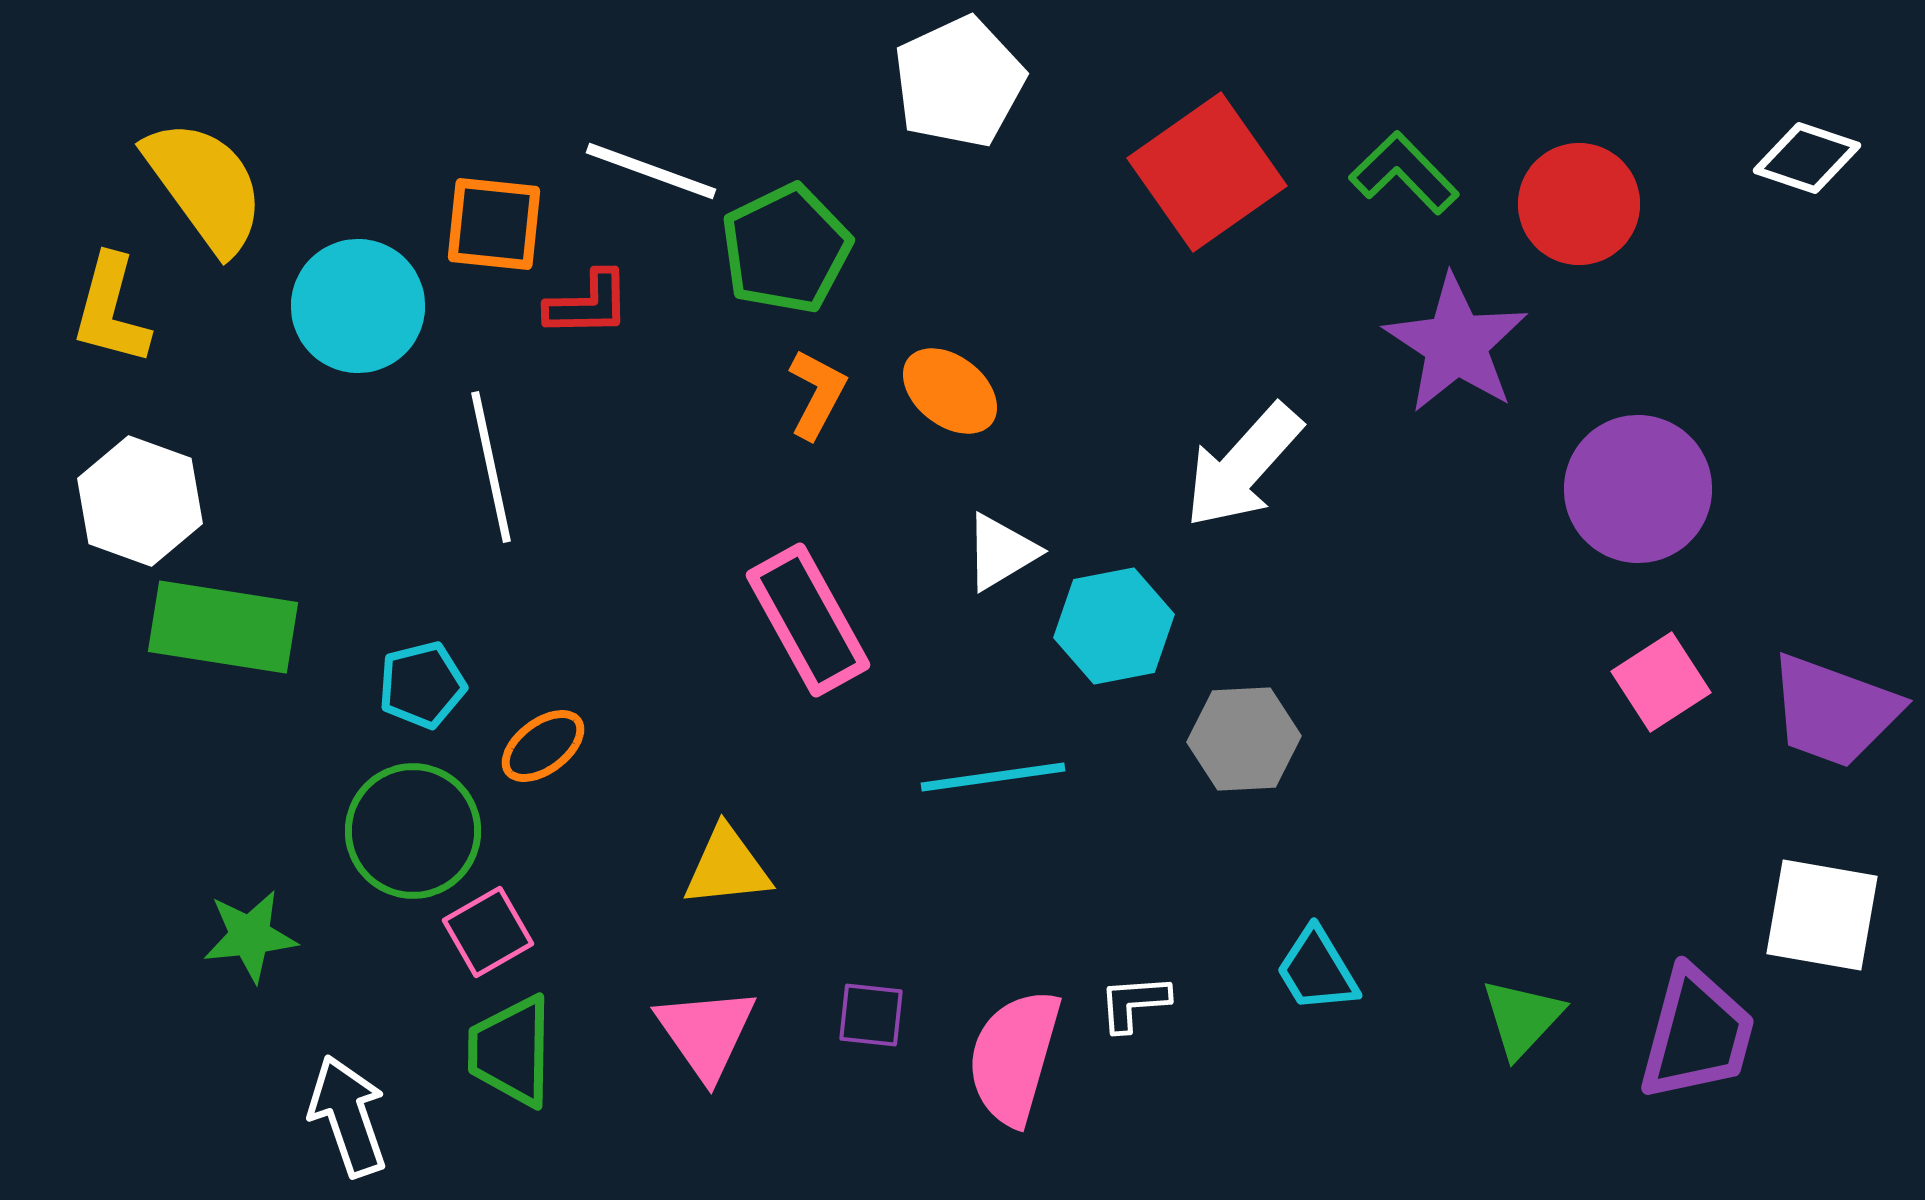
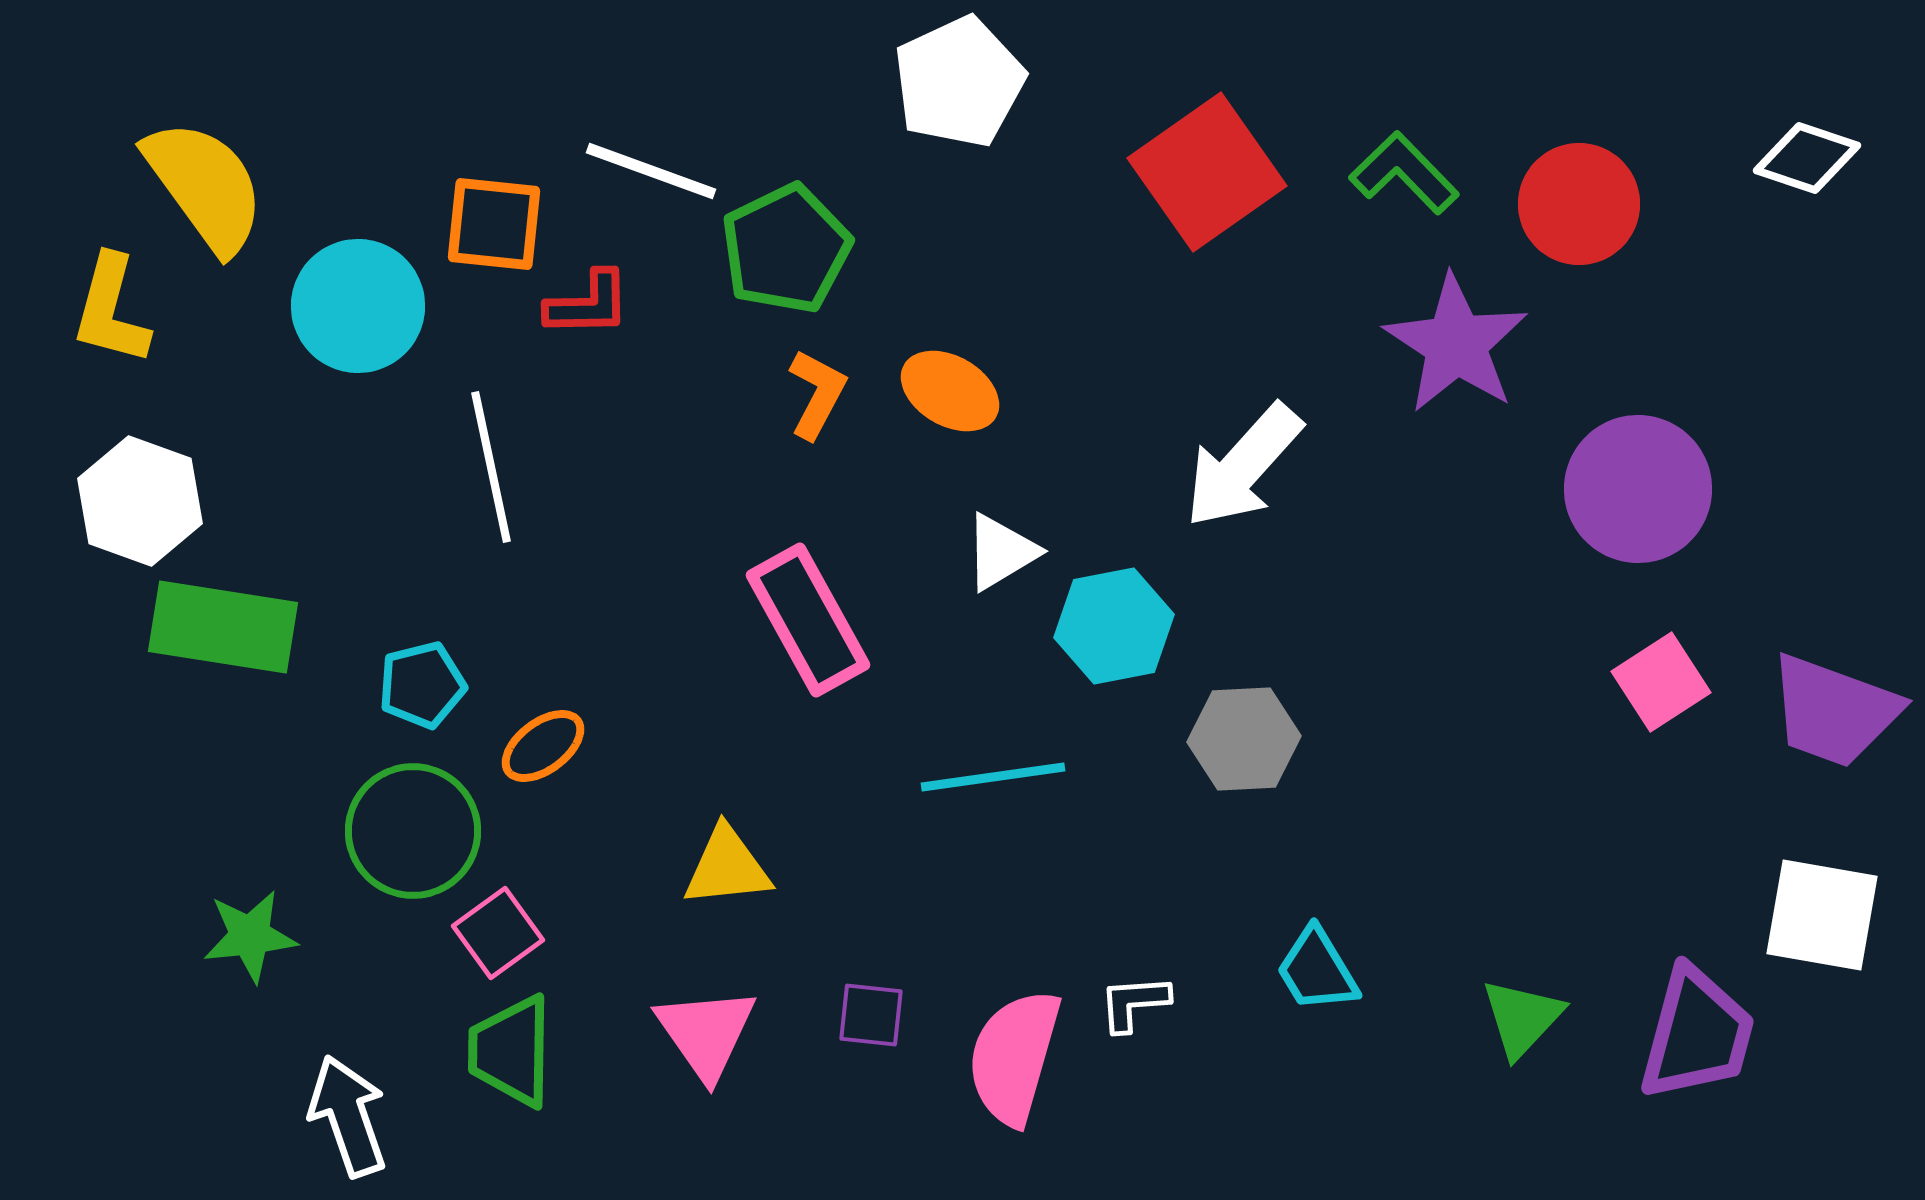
orange ellipse at (950, 391): rotated 8 degrees counterclockwise
pink square at (488, 932): moved 10 px right, 1 px down; rotated 6 degrees counterclockwise
